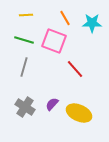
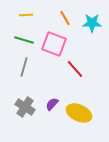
pink square: moved 3 px down
